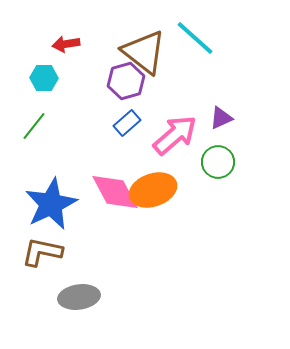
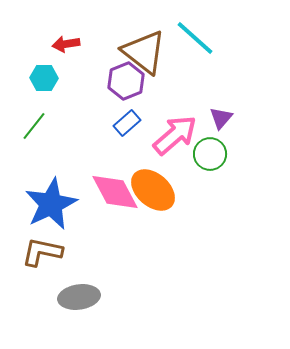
purple hexagon: rotated 6 degrees counterclockwise
purple triangle: rotated 25 degrees counterclockwise
green circle: moved 8 px left, 8 px up
orange ellipse: rotated 60 degrees clockwise
